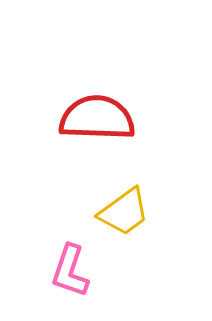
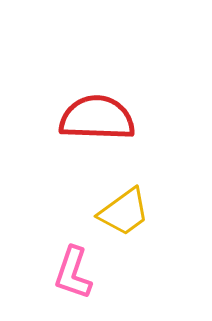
pink L-shape: moved 3 px right, 2 px down
